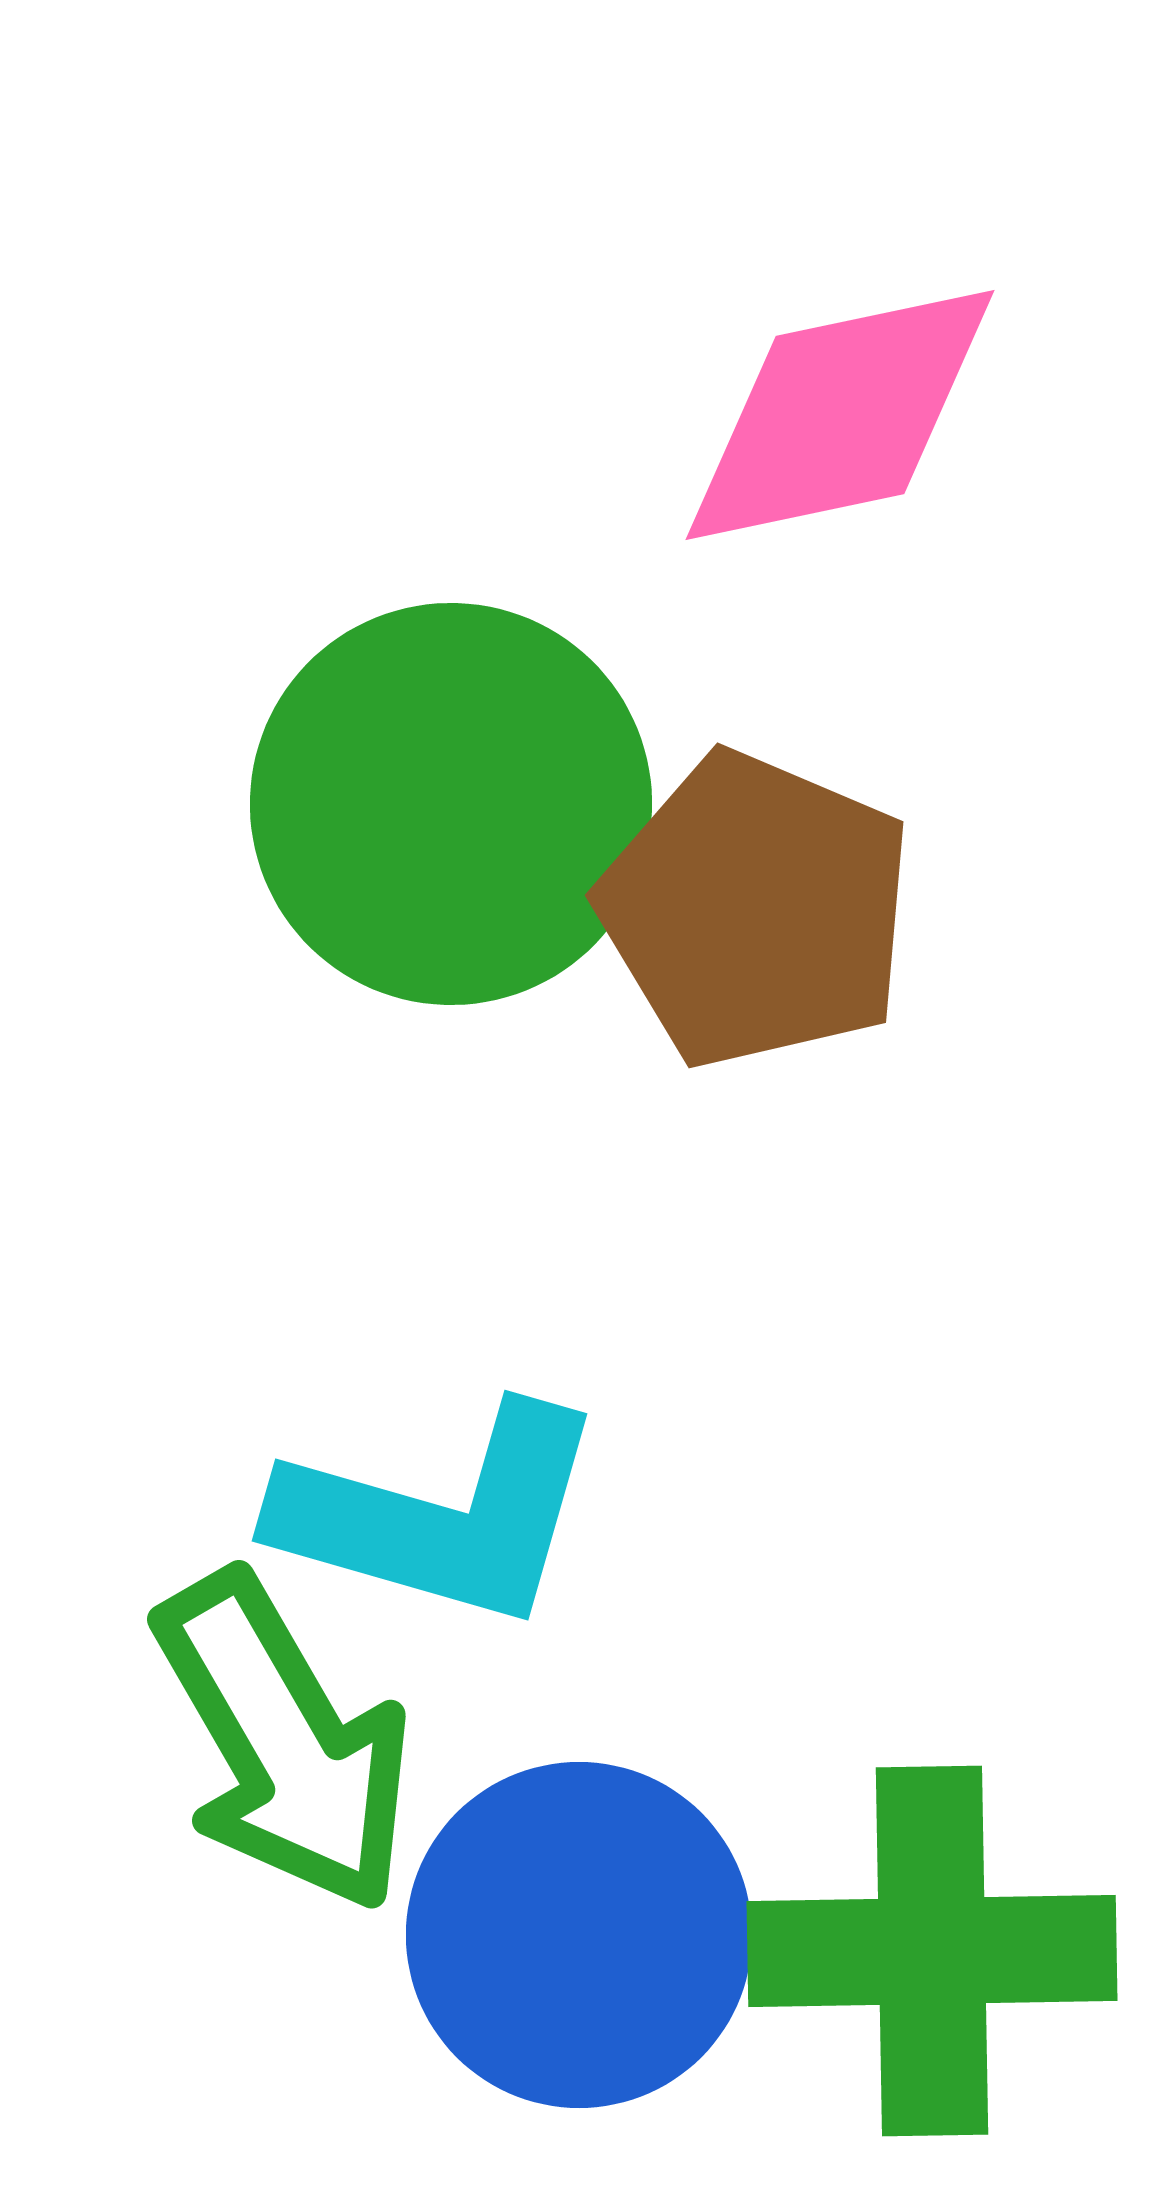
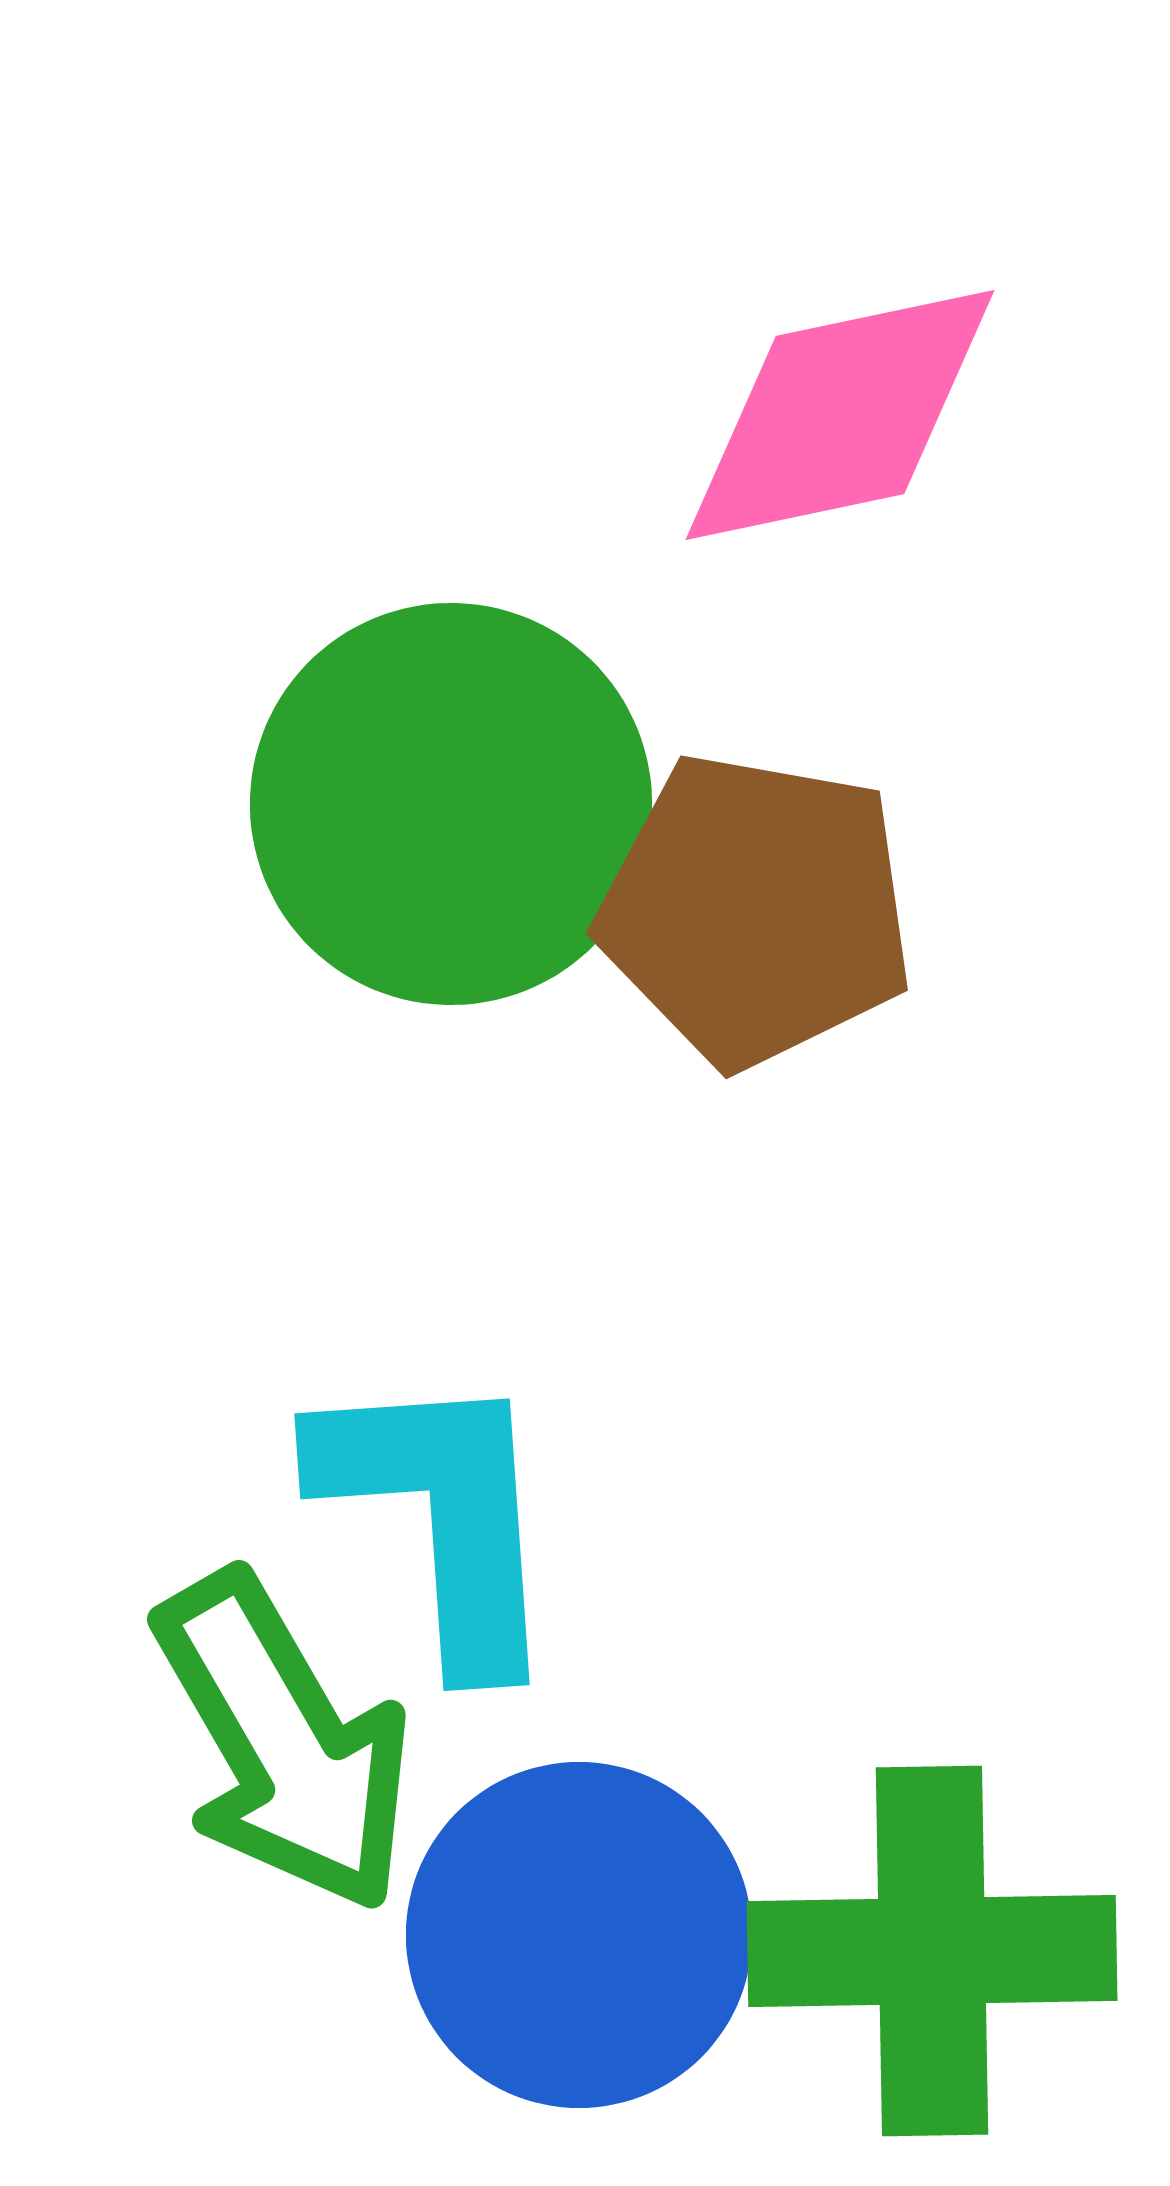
brown pentagon: rotated 13 degrees counterclockwise
cyan L-shape: rotated 110 degrees counterclockwise
